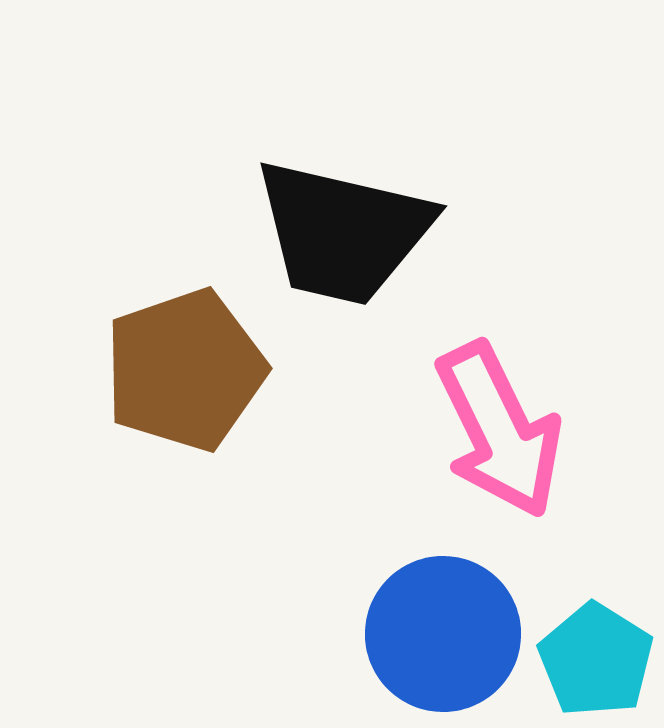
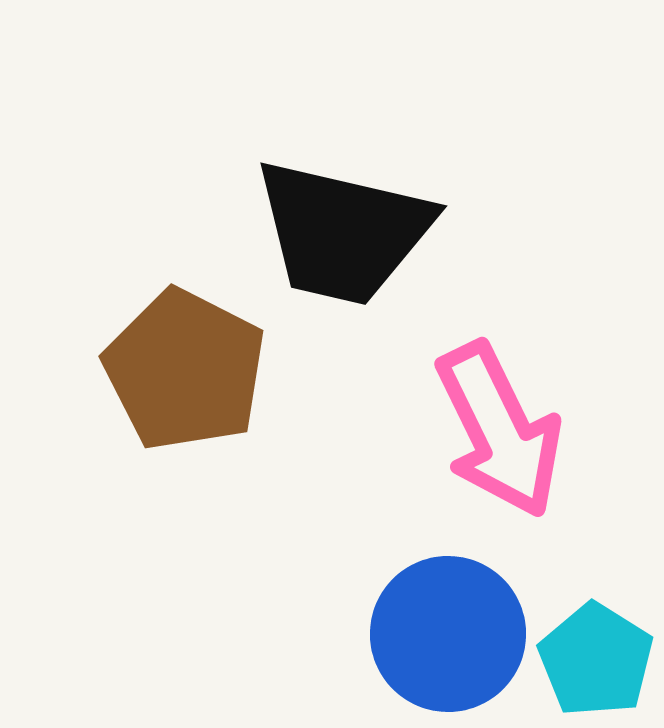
brown pentagon: rotated 26 degrees counterclockwise
blue circle: moved 5 px right
